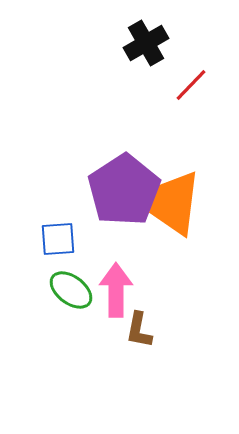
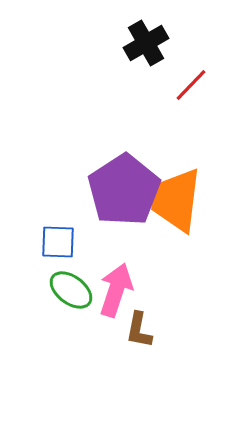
orange trapezoid: moved 2 px right, 3 px up
blue square: moved 3 px down; rotated 6 degrees clockwise
pink arrow: rotated 18 degrees clockwise
